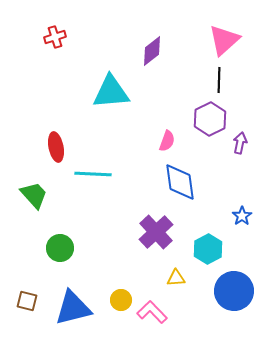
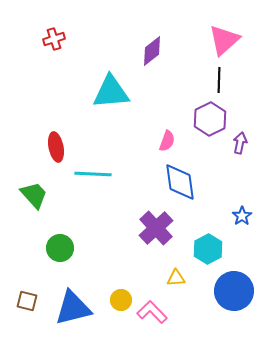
red cross: moved 1 px left, 2 px down
purple cross: moved 4 px up
